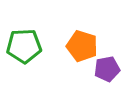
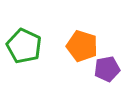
green pentagon: rotated 28 degrees clockwise
